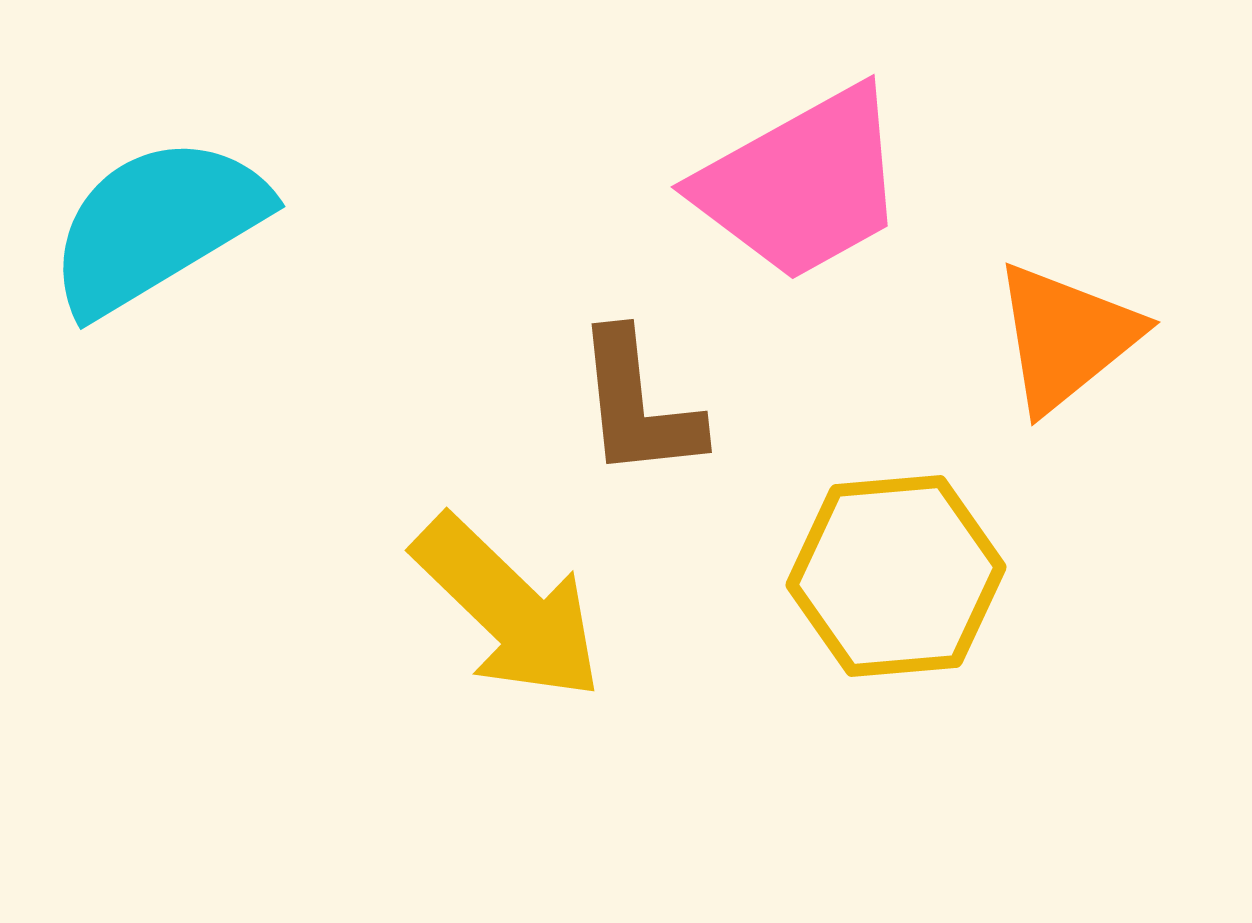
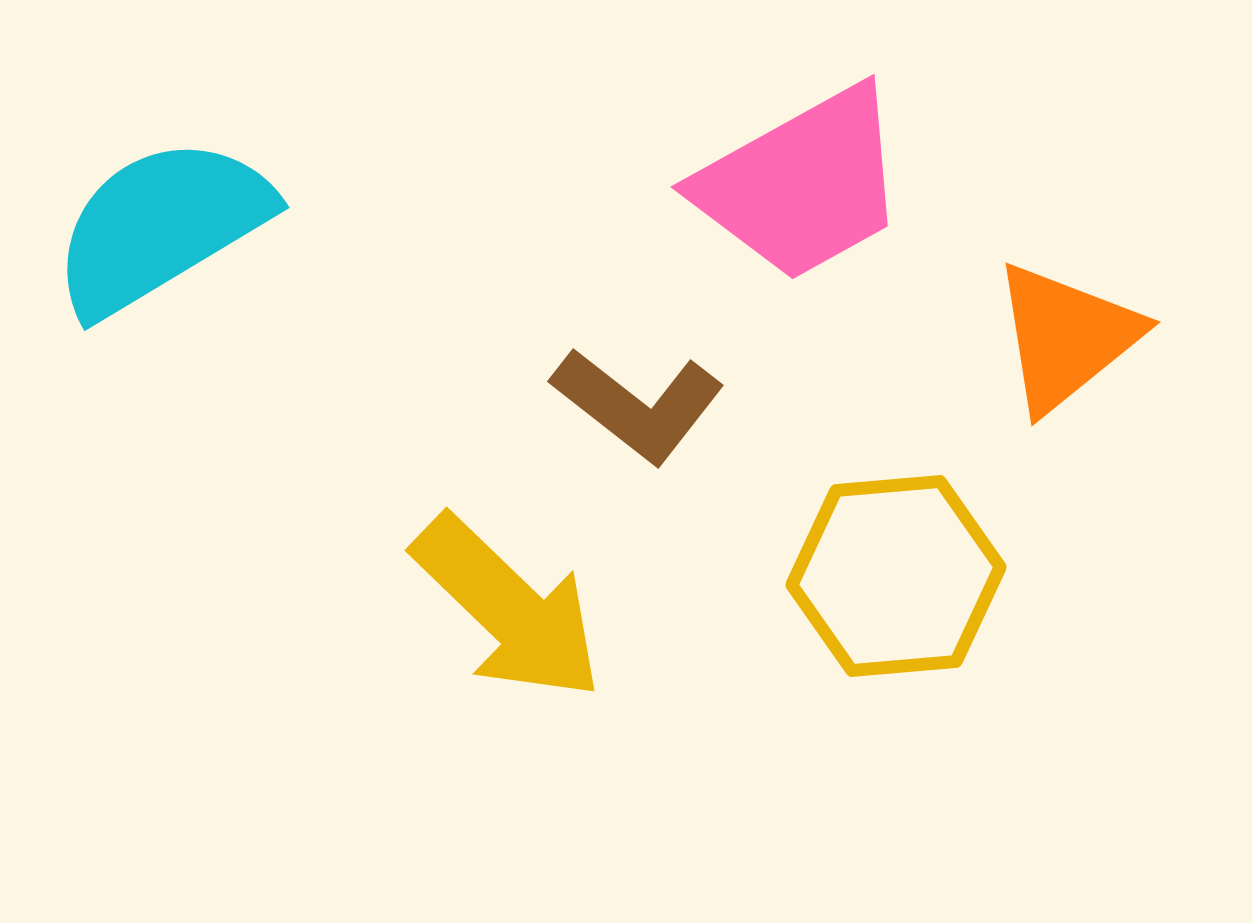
cyan semicircle: moved 4 px right, 1 px down
brown L-shape: rotated 46 degrees counterclockwise
